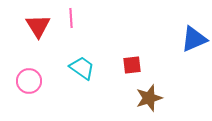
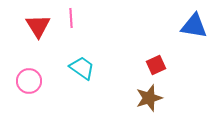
blue triangle: moved 13 px up; rotated 32 degrees clockwise
red square: moved 24 px right; rotated 18 degrees counterclockwise
